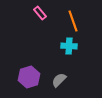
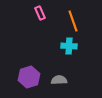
pink rectangle: rotated 16 degrees clockwise
gray semicircle: rotated 42 degrees clockwise
